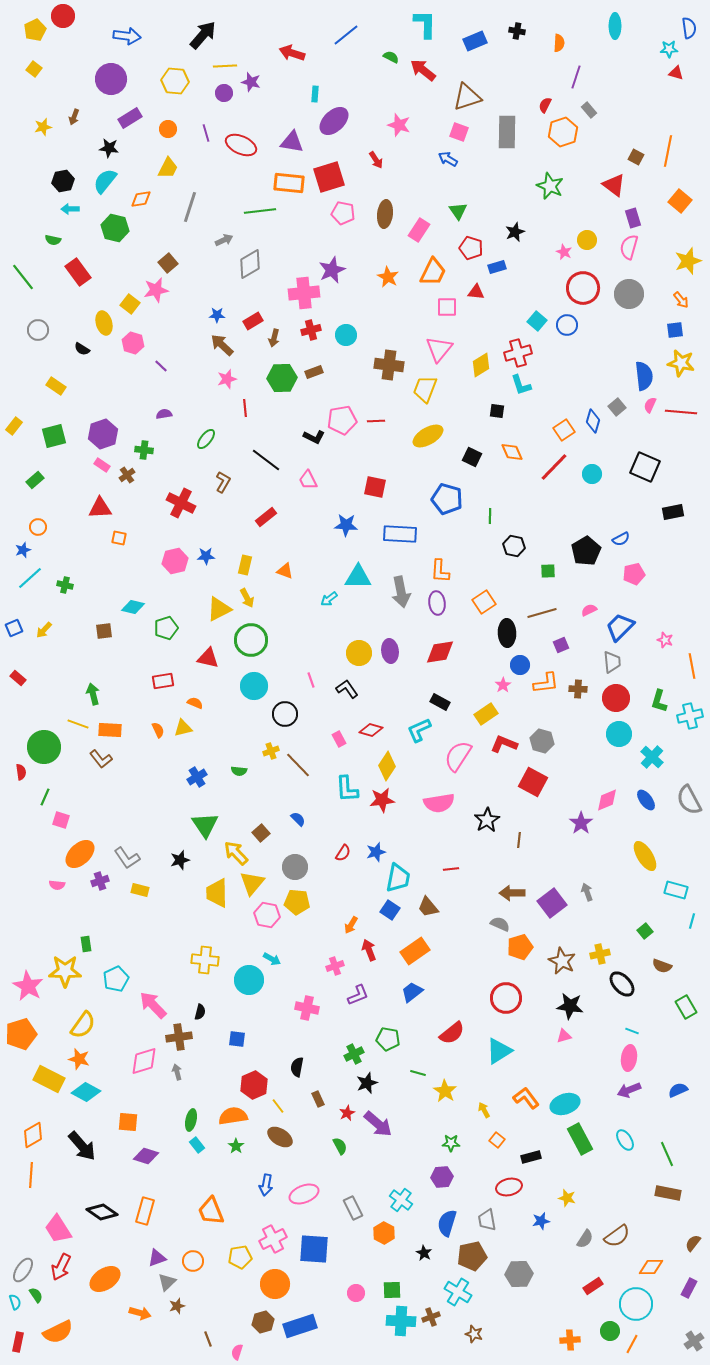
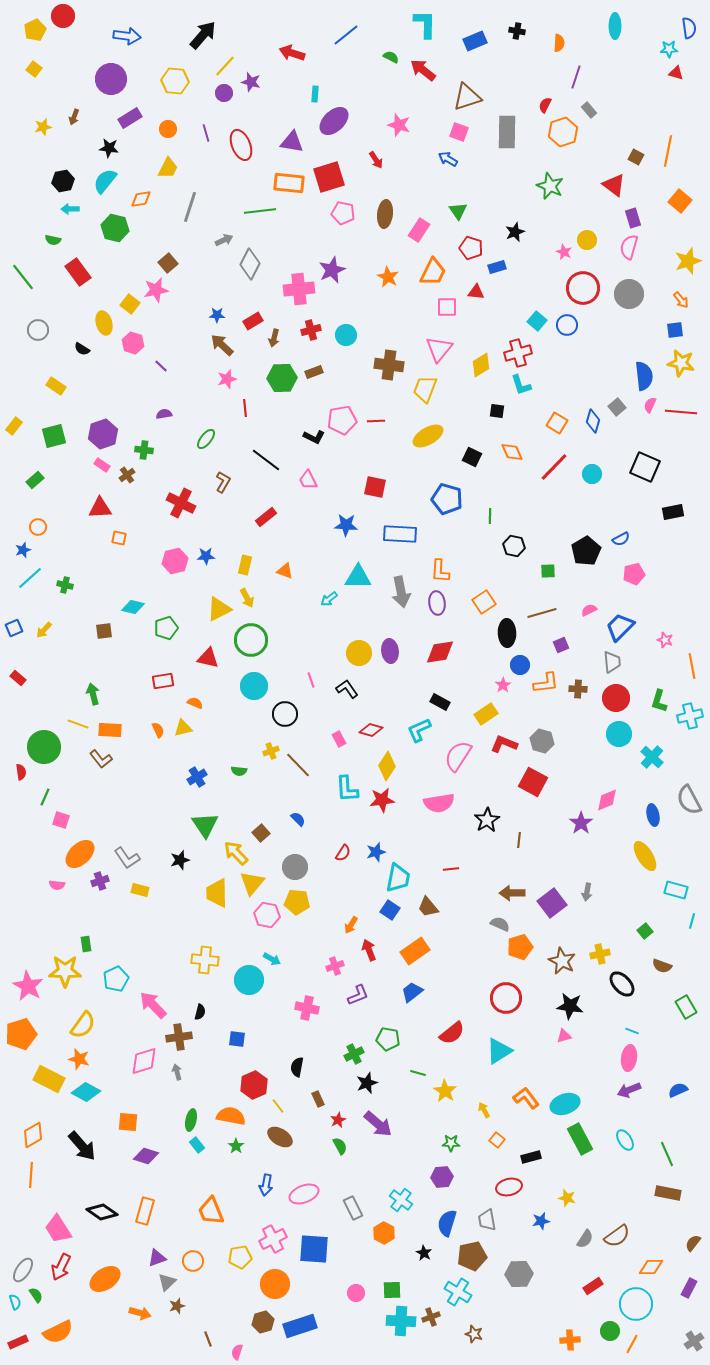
yellow line at (225, 66): rotated 45 degrees counterclockwise
red ellipse at (241, 145): rotated 44 degrees clockwise
gray diamond at (250, 264): rotated 32 degrees counterclockwise
pink cross at (304, 293): moved 5 px left, 4 px up
orange square at (564, 430): moved 7 px left, 7 px up; rotated 25 degrees counterclockwise
blue ellipse at (646, 800): moved 7 px right, 15 px down; rotated 25 degrees clockwise
gray arrow at (587, 892): rotated 150 degrees counterclockwise
red star at (347, 1113): moved 9 px left, 7 px down
orange semicircle at (233, 1116): moved 2 px left; rotated 20 degrees clockwise
red rectangle at (18, 1342): rotated 54 degrees clockwise
